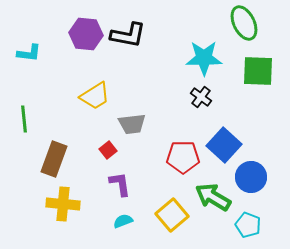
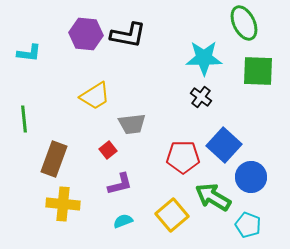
purple L-shape: rotated 84 degrees clockwise
